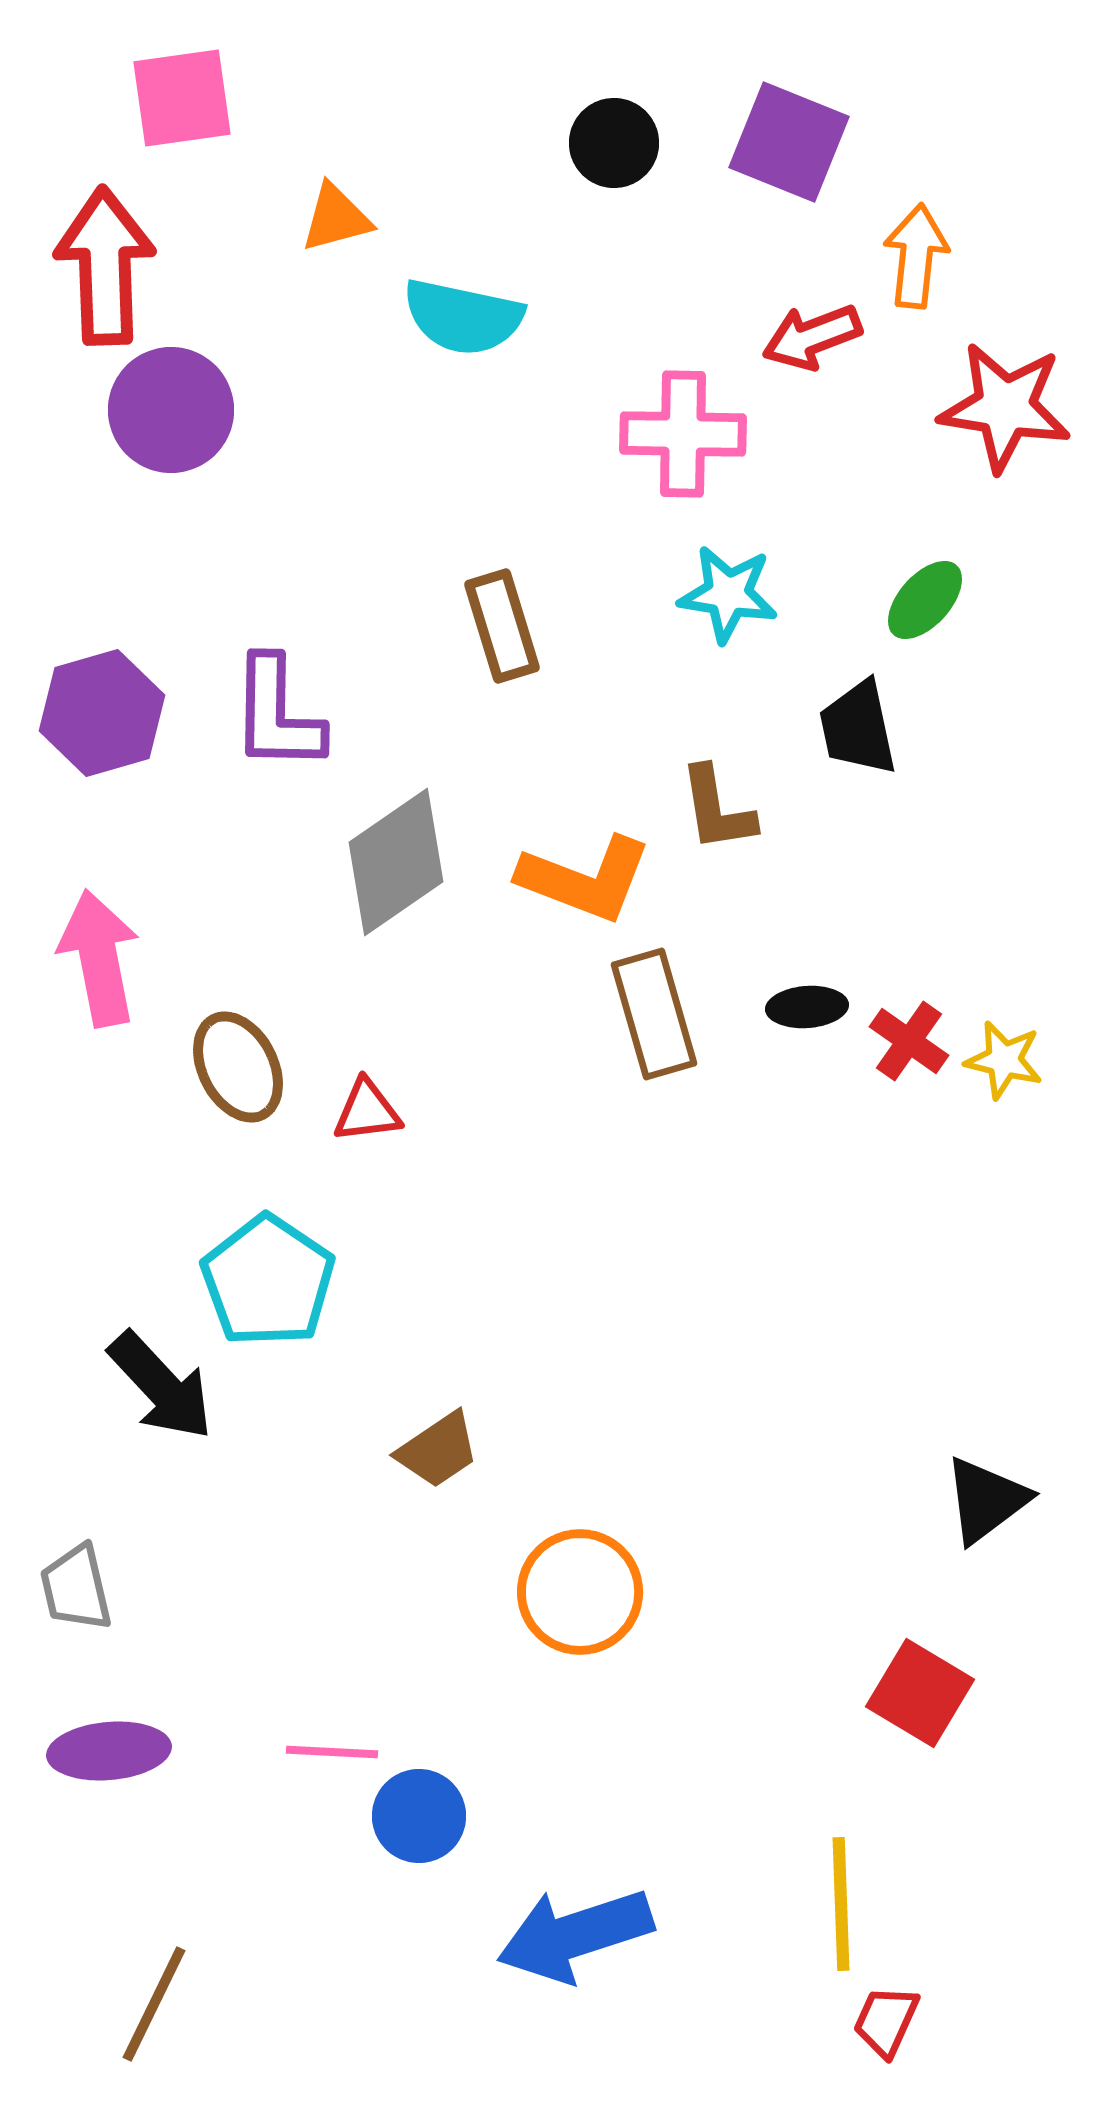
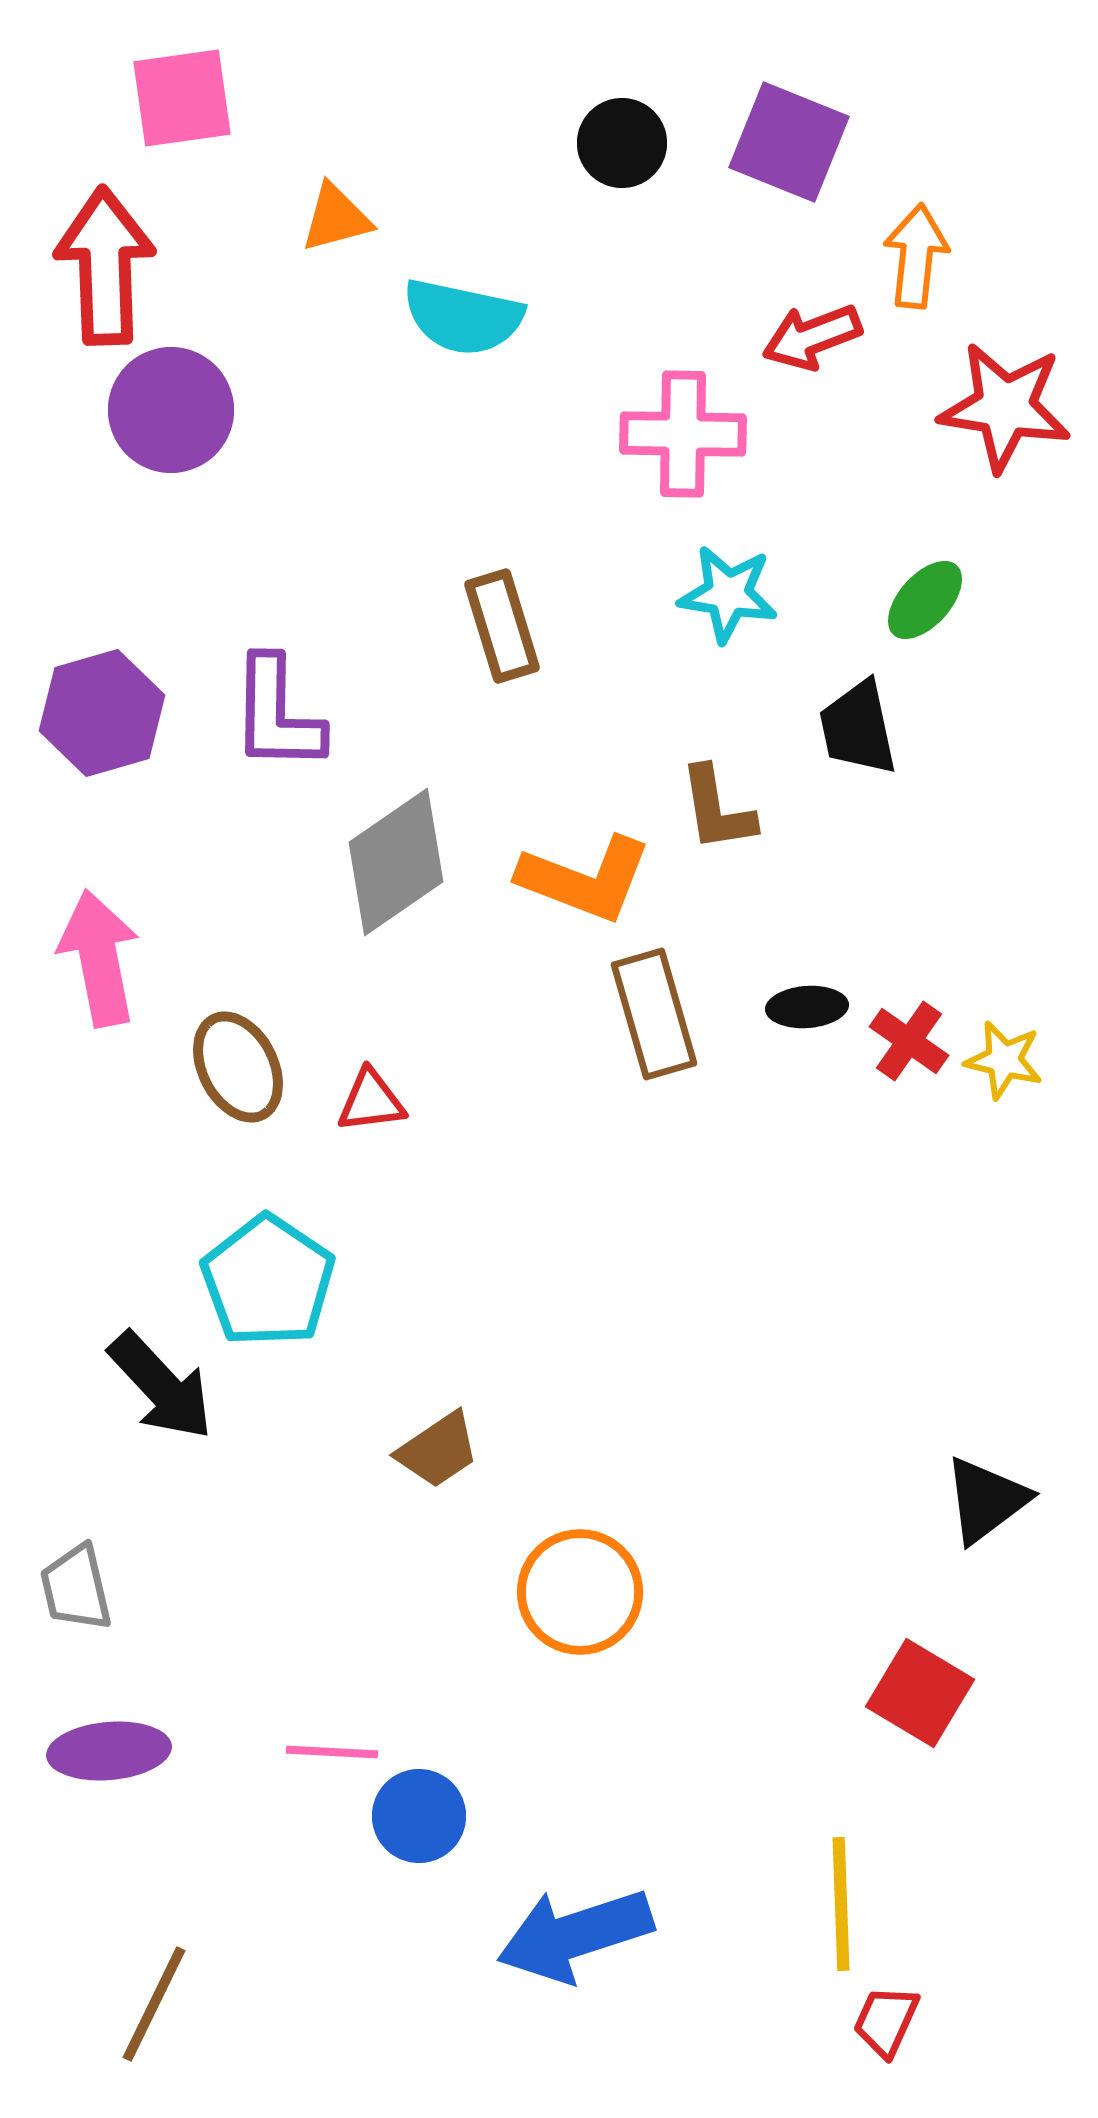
black circle at (614, 143): moved 8 px right
red triangle at (367, 1111): moved 4 px right, 10 px up
